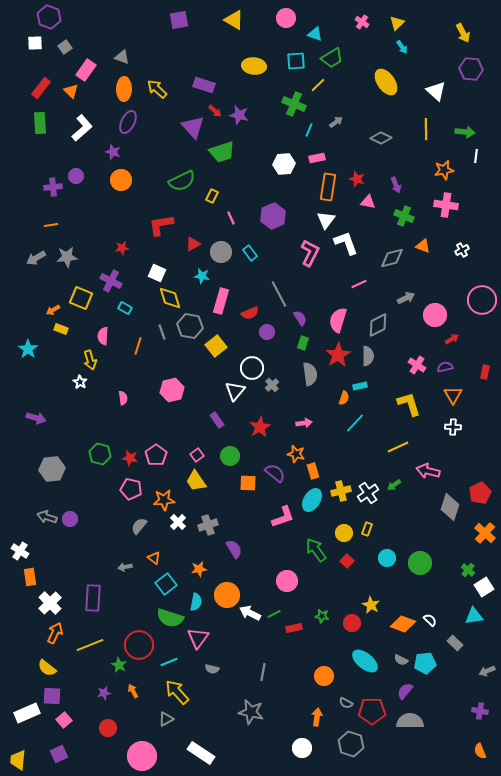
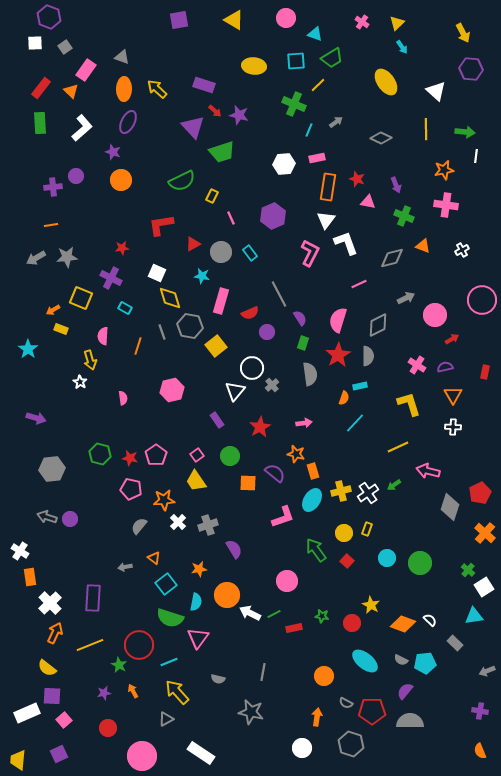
purple cross at (111, 281): moved 3 px up
gray semicircle at (212, 669): moved 6 px right, 10 px down
